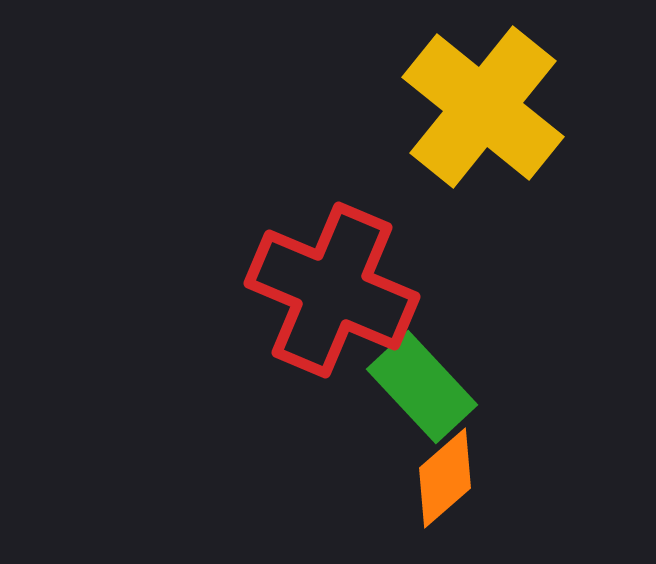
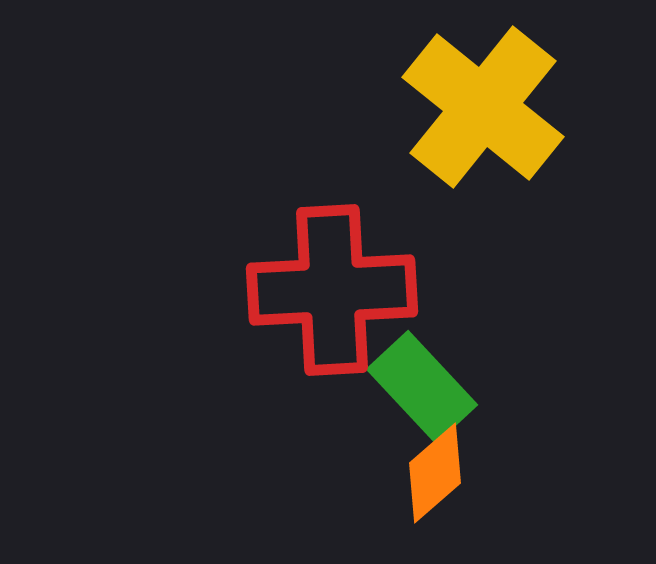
red cross: rotated 26 degrees counterclockwise
orange diamond: moved 10 px left, 5 px up
